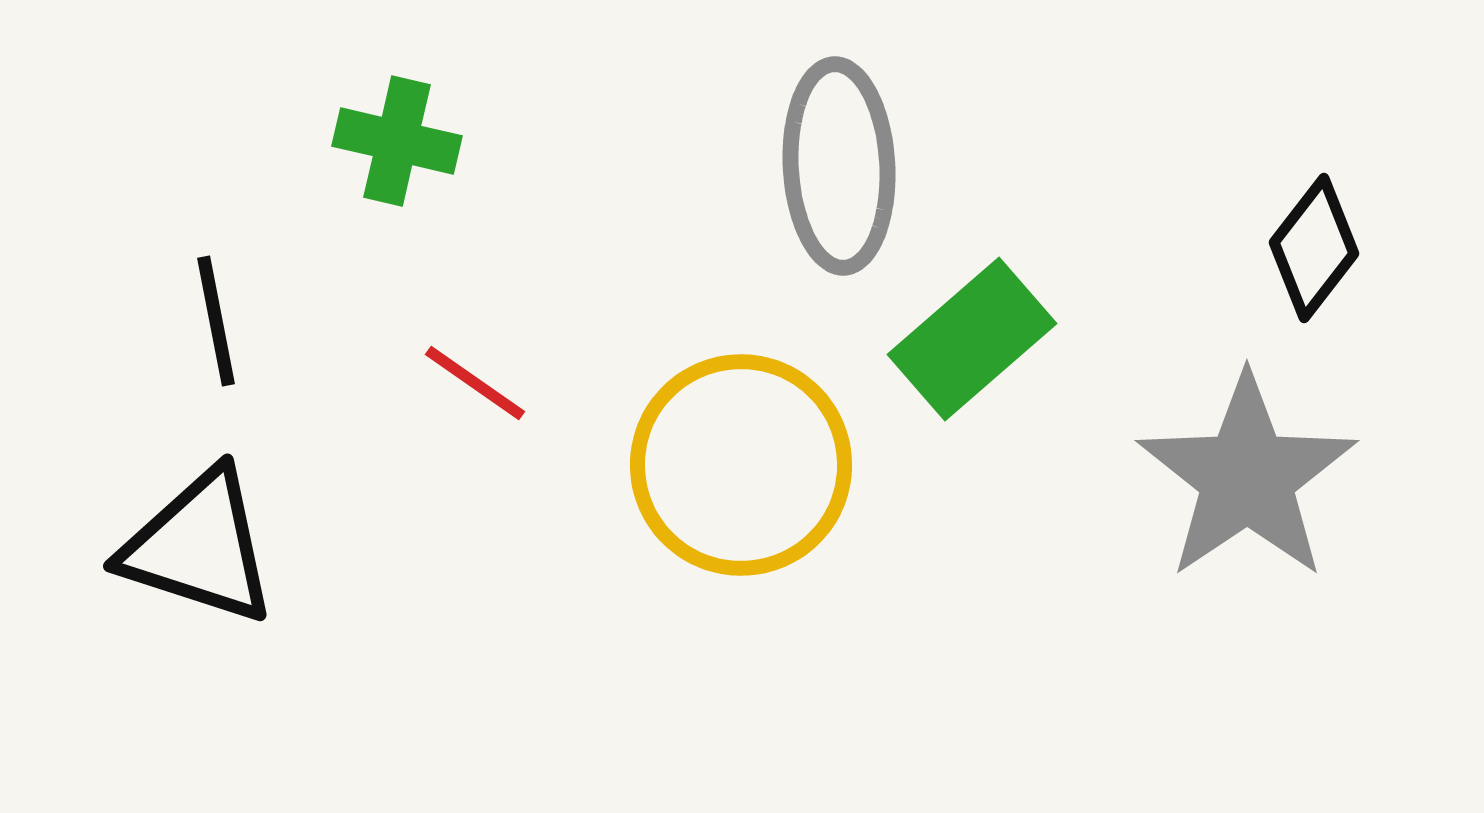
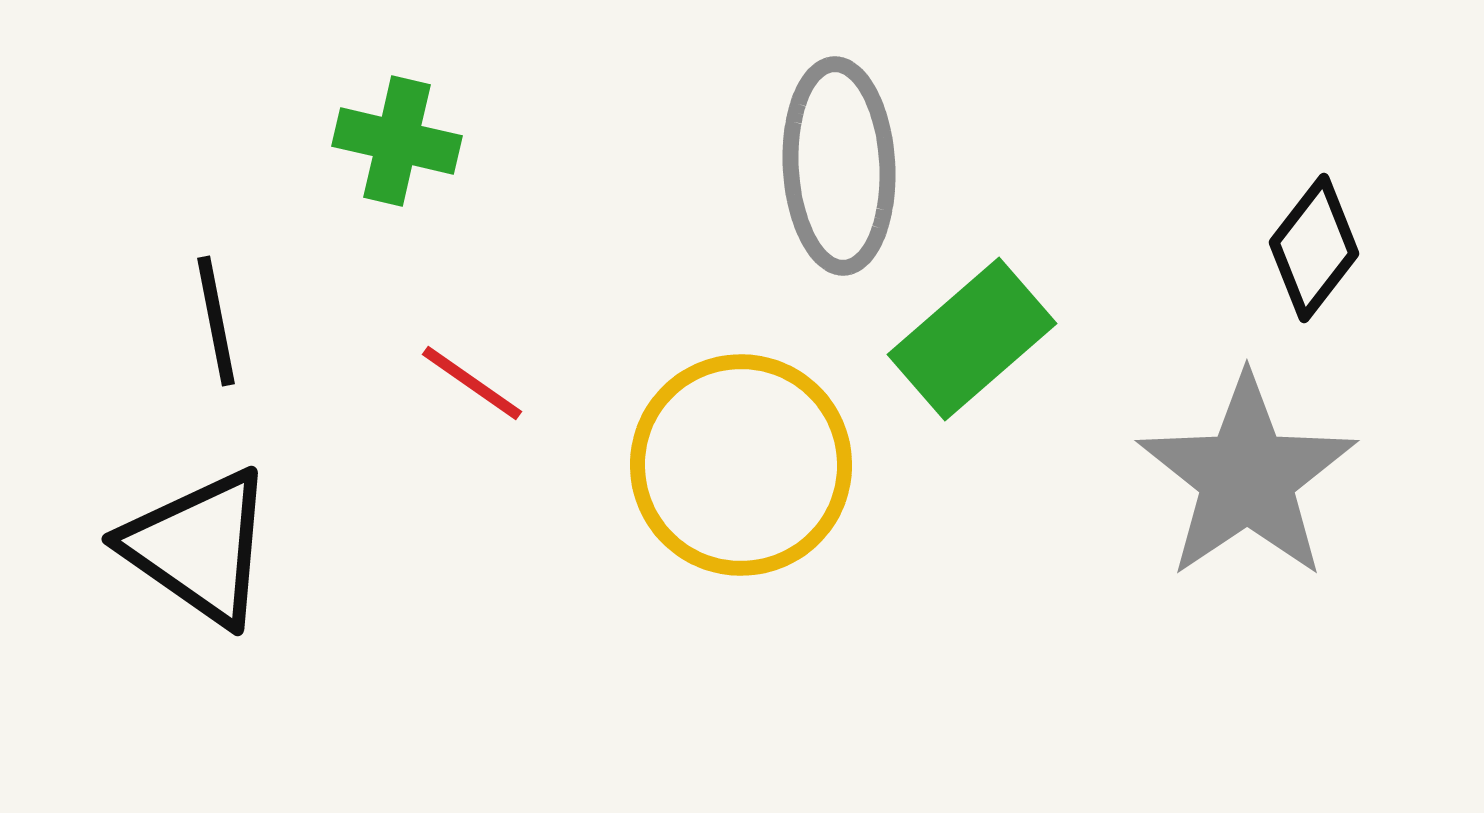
red line: moved 3 px left
black triangle: rotated 17 degrees clockwise
